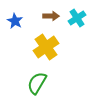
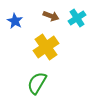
brown arrow: rotated 21 degrees clockwise
